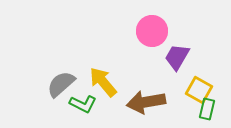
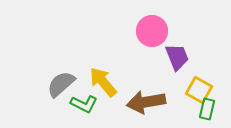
purple trapezoid: rotated 128 degrees clockwise
green L-shape: moved 1 px right
